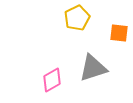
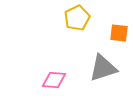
gray triangle: moved 10 px right
pink diamond: moved 2 px right; rotated 35 degrees clockwise
